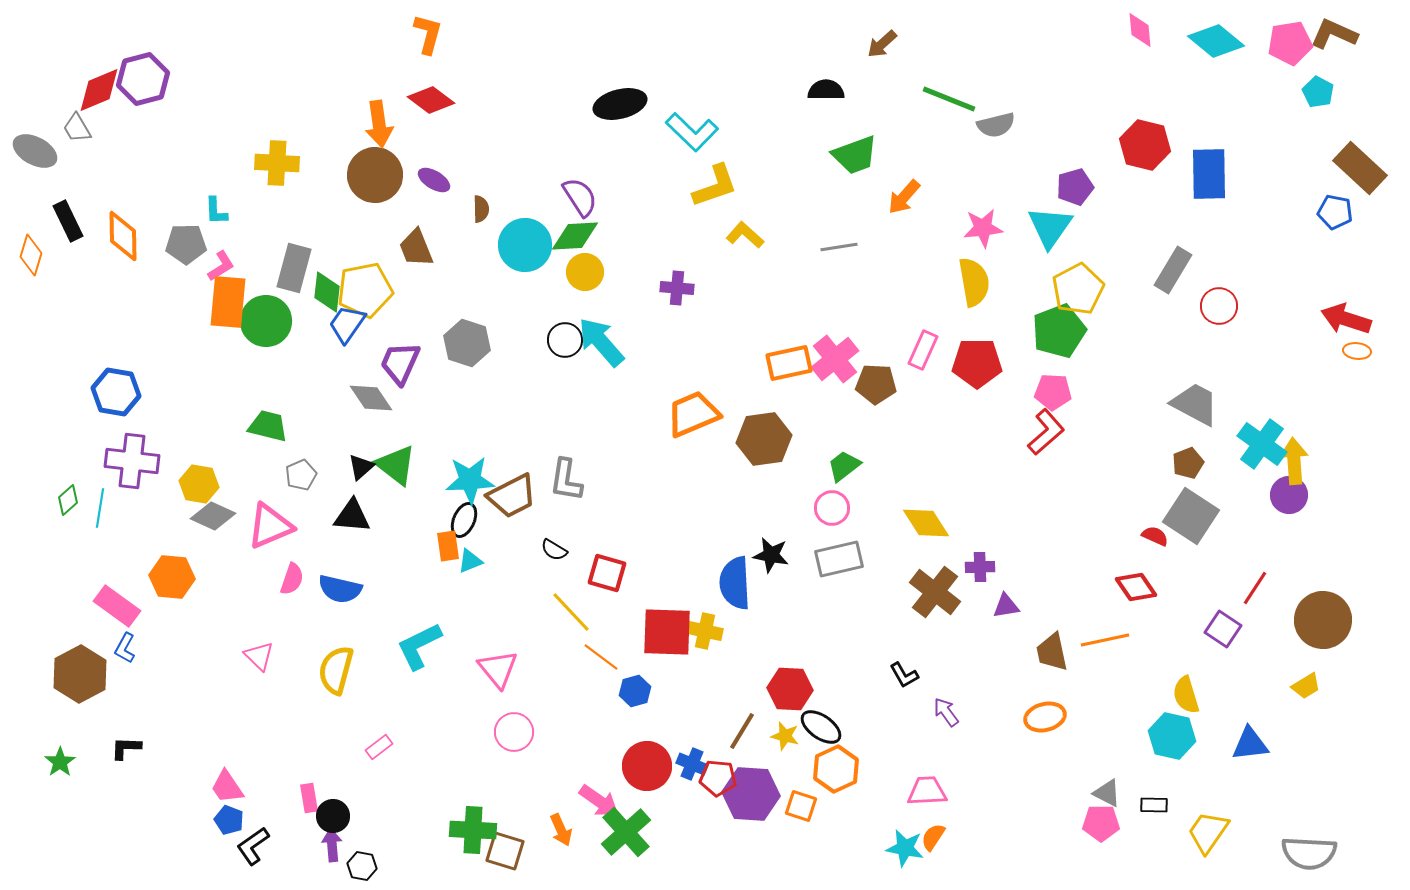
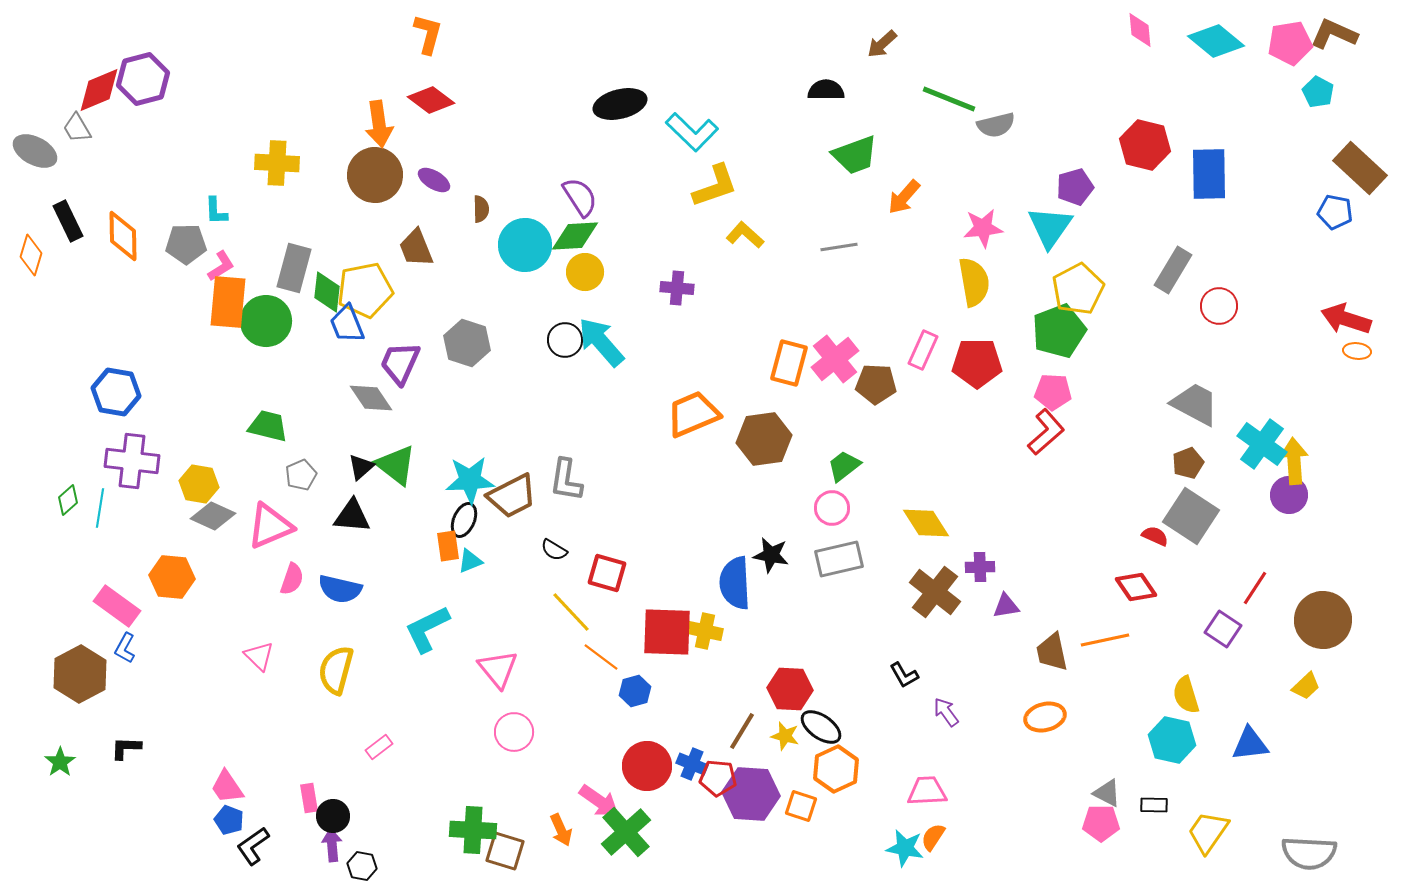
blue trapezoid at (347, 324): rotated 57 degrees counterclockwise
orange rectangle at (789, 363): rotated 63 degrees counterclockwise
cyan L-shape at (419, 646): moved 8 px right, 17 px up
yellow trapezoid at (1306, 686): rotated 12 degrees counterclockwise
cyan hexagon at (1172, 736): moved 4 px down
